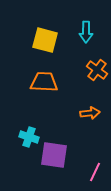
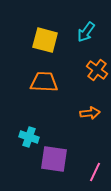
cyan arrow: rotated 35 degrees clockwise
purple square: moved 4 px down
